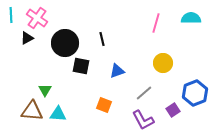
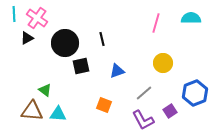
cyan line: moved 3 px right, 1 px up
black square: rotated 24 degrees counterclockwise
green triangle: rotated 24 degrees counterclockwise
purple square: moved 3 px left, 1 px down
